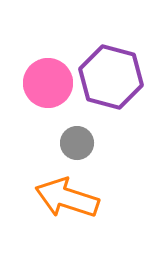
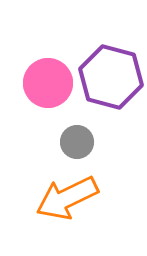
gray circle: moved 1 px up
orange arrow: rotated 44 degrees counterclockwise
